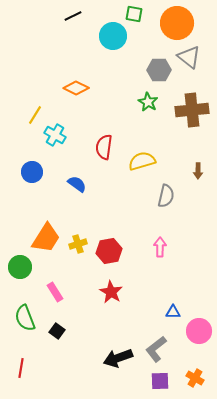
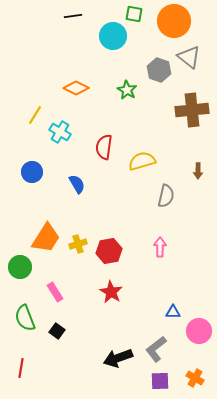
black line: rotated 18 degrees clockwise
orange circle: moved 3 px left, 2 px up
gray hexagon: rotated 20 degrees clockwise
green star: moved 21 px left, 12 px up
cyan cross: moved 5 px right, 3 px up
blue semicircle: rotated 24 degrees clockwise
